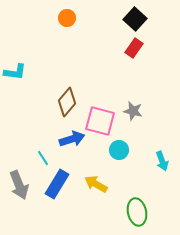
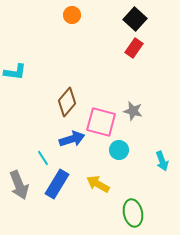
orange circle: moved 5 px right, 3 px up
pink square: moved 1 px right, 1 px down
yellow arrow: moved 2 px right
green ellipse: moved 4 px left, 1 px down
